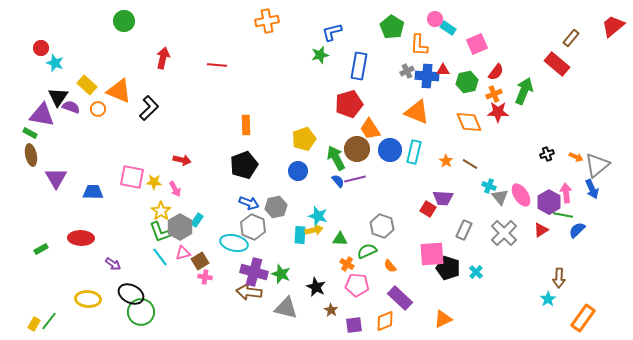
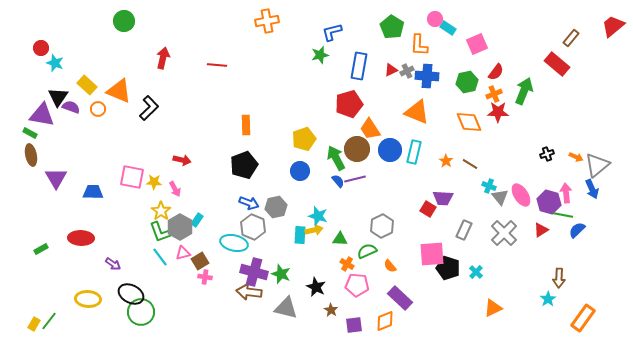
red triangle at (443, 70): moved 52 px left; rotated 24 degrees counterclockwise
blue circle at (298, 171): moved 2 px right
purple hexagon at (549, 202): rotated 15 degrees counterclockwise
gray hexagon at (382, 226): rotated 15 degrees clockwise
orange triangle at (443, 319): moved 50 px right, 11 px up
